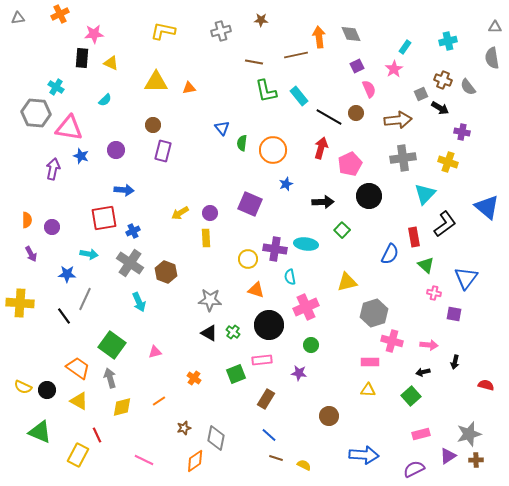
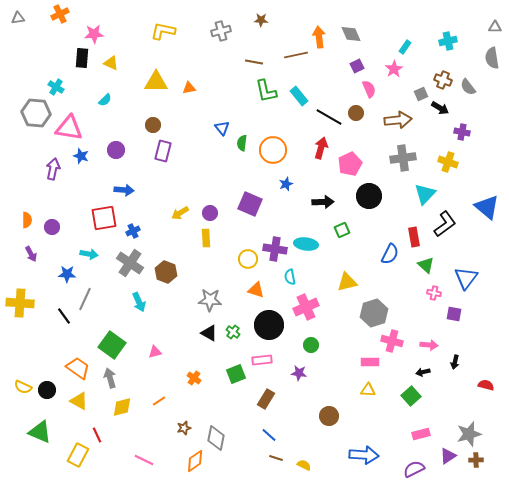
green square at (342, 230): rotated 21 degrees clockwise
